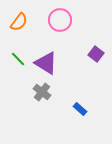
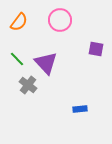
purple square: moved 5 px up; rotated 28 degrees counterclockwise
green line: moved 1 px left
purple triangle: rotated 15 degrees clockwise
gray cross: moved 14 px left, 7 px up
blue rectangle: rotated 48 degrees counterclockwise
